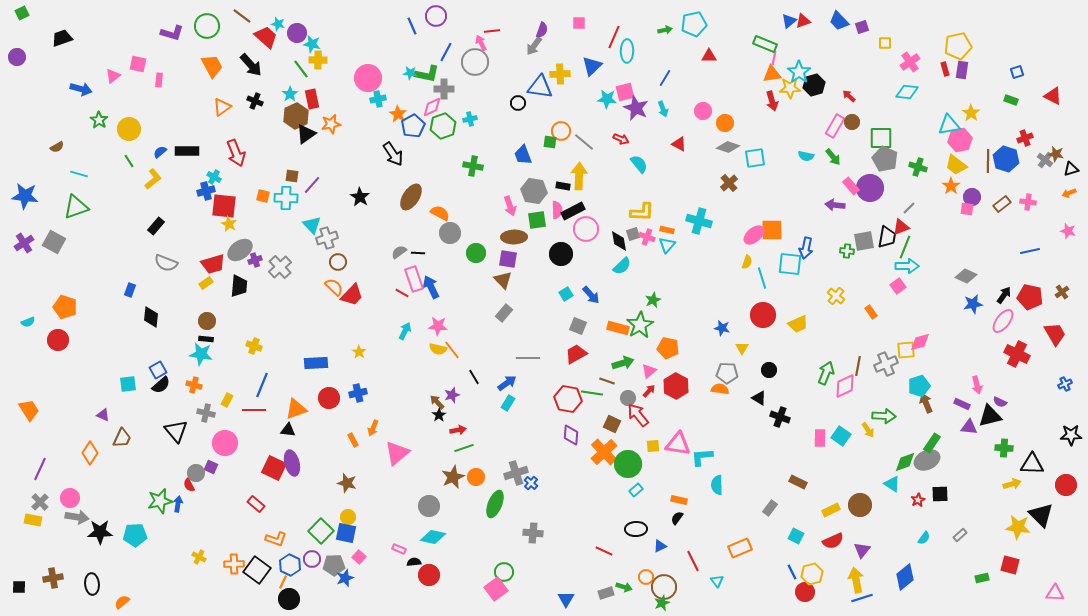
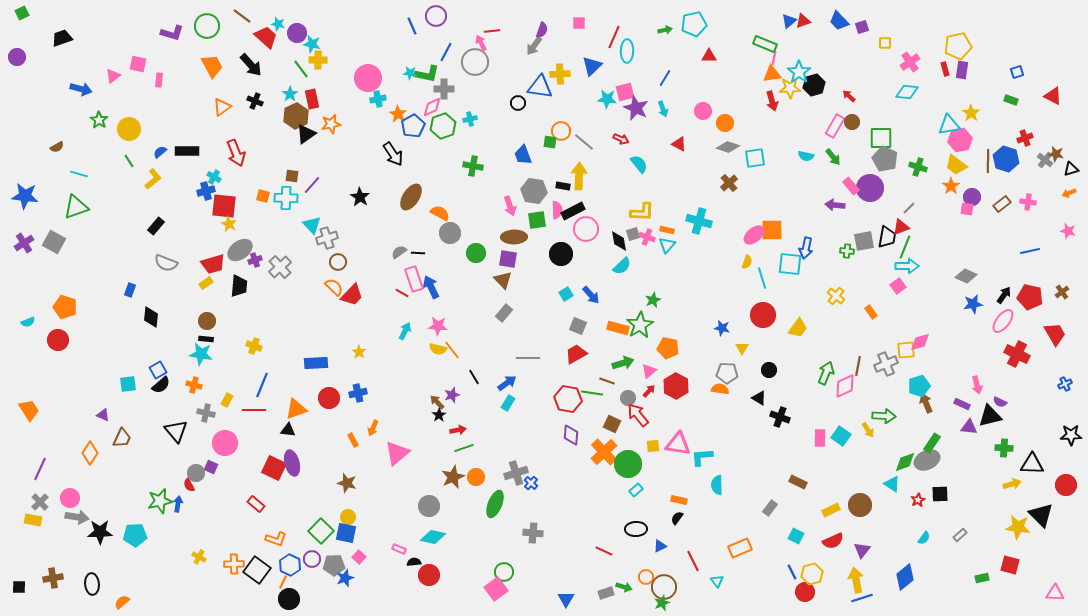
yellow trapezoid at (798, 324): moved 4 px down; rotated 30 degrees counterclockwise
